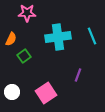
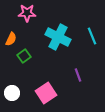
cyan cross: rotated 35 degrees clockwise
purple line: rotated 40 degrees counterclockwise
white circle: moved 1 px down
